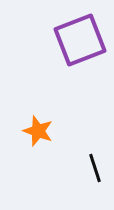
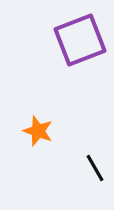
black line: rotated 12 degrees counterclockwise
